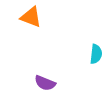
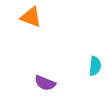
cyan semicircle: moved 1 px left, 12 px down
